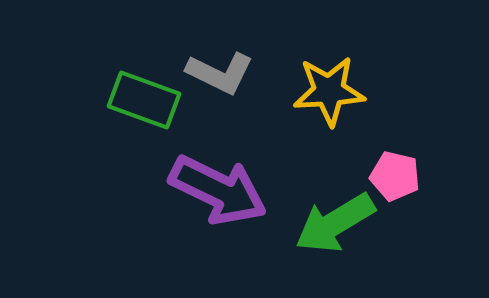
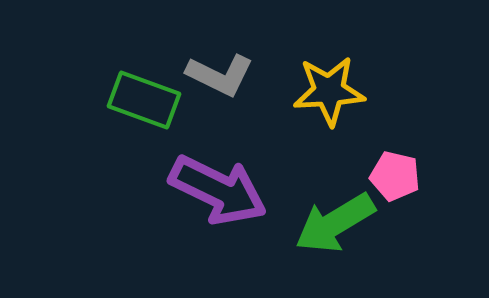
gray L-shape: moved 2 px down
